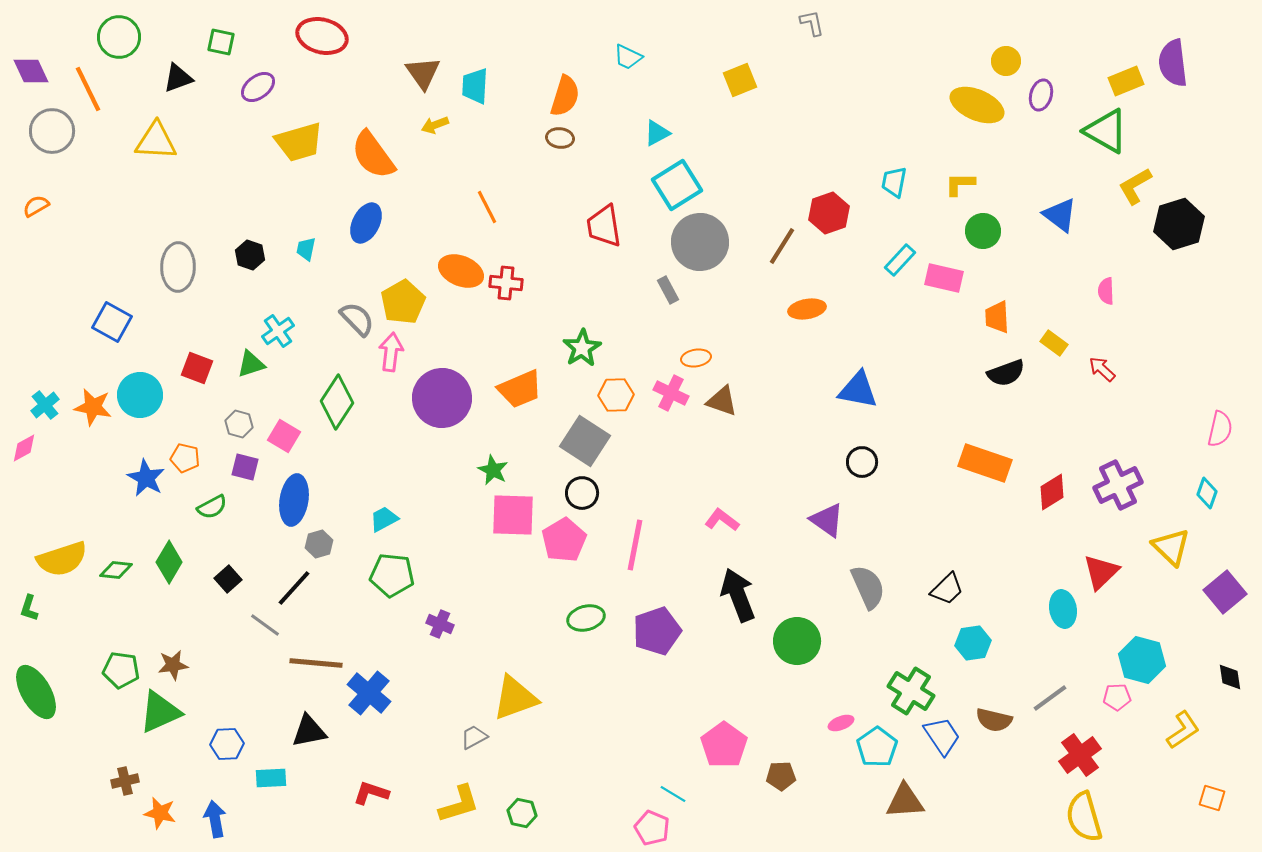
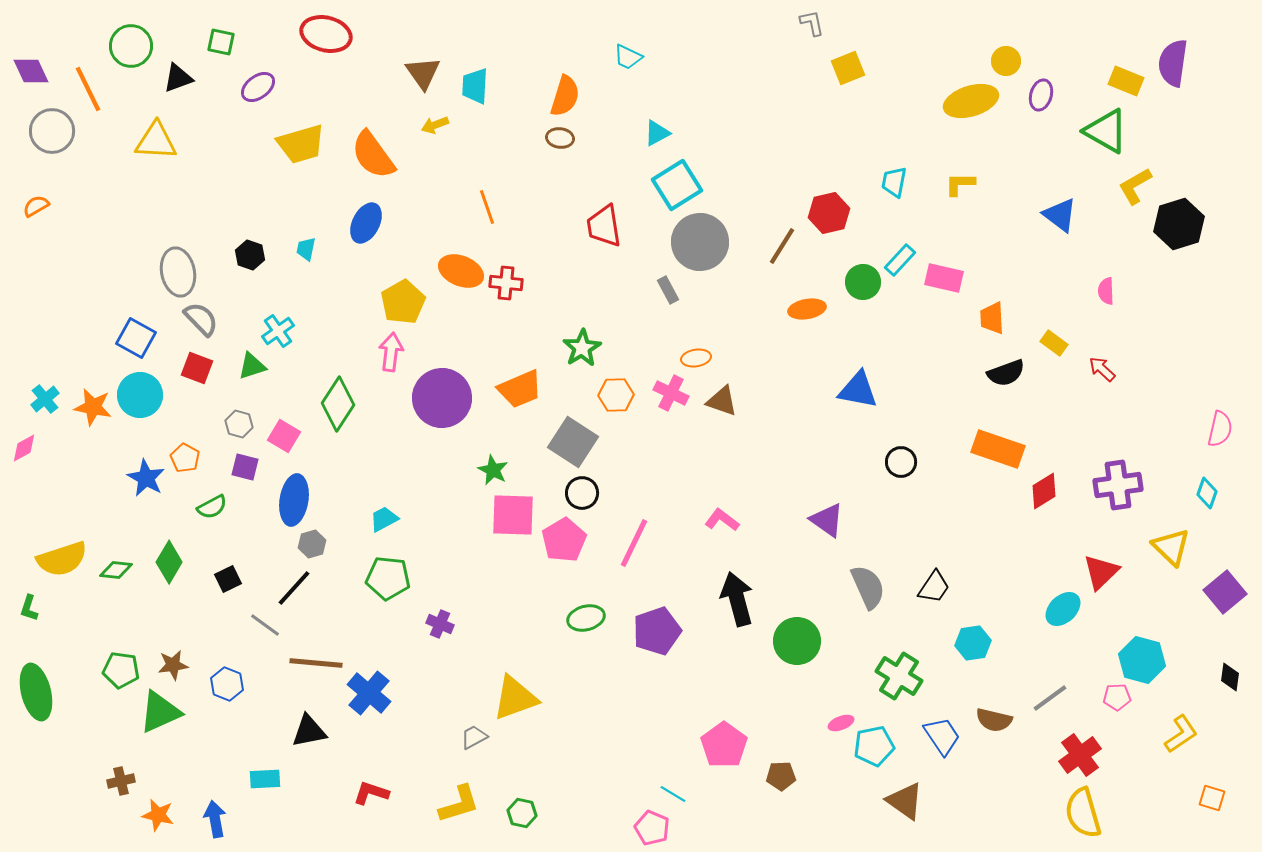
red ellipse at (322, 36): moved 4 px right, 2 px up
green circle at (119, 37): moved 12 px right, 9 px down
purple semicircle at (1173, 63): rotated 15 degrees clockwise
yellow square at (740, 80): moved 108 px right, 12 px up
yellow rectangle at (1126, 81): rotated 44 degrees clockwise
yellow ellipse at (977, 105): moved 6 px left, 4 px up; rotated 40 degrees counterclockwise
yellow trapezoid at (299, 142): moved 2 px right, 2 px down
orange line at (487, 207): rotated 8 degrees clockwise
red hexagon at (829, 213): rotated 6 degrees clockwise
green circle at (983, 231): moved 120 px left, 51 px down
gray ellipse at (178, 267): moved 5 px down; rotated 12 degrees counterclockwise
orange trapezoid at (997, 317): moved 5 px left, 1 px down
gray semicircle at (357, 319): moved 156 px left
blue square at (112, 322): moved 24 px right, 16 px down
green triangle at (251, 364): moved 1 px right, 2 px down
green diamond at (337, 402): moved 1 px right, 2 px down
cyan cross at (45, 405): moved 6 px up
gray square at (585, 441): moved 12 px left, 1 px down
orange pentagon at (185, 458): rotated 16 degrees clockwise
black circle at (862, 462): moved 39 px right
orange rectangle at (985, 463): moved 13 px right, 14 px up
purple cross at (1118, 485): rotated 18 degrees clockwise
red diamond at (1052, 492): moved 8 px left, 1 px up
gray hexagon at (319, 544): moved 7 px left
pink line at (635, 545): moved 1 px left, 2 px up; rotated 15 degrees clockwise
green pentagon at (392, 575): moved 4 px left, 3 px down
black square at (228, 579): rotated 16 degrees clockwise
black trapezoid at (947, 589): moved 13 px left, 2 px up; rotated 12 degrees counterclockwise
black arrow at (738, 595): moved 1 px left, 4 px down; rotated 6 degrees clockwise
cyan ellipse at (1063, 609): rotated 57 degrees clockwise
black diamond at (1230, 677): rotated 16 degrees clockwise
green cross at (911, 691): moved 12 px left, 15 px up
green ellipse at (36, 692): rotated 16 degrees clockwise
yellow L-shape at (1183, 730): moved 2 px left, 4 px down
blue hexagon at (227, 744): moved 60 px up; rotated 24 degrees clockwise
cyan pentagon at (877, 747): moved 3 px left, 1 px up; rotated 24 degrees clockwise
cyan rectangle at (271, 778): moved 6 px left, 1 px down
brown cross at (125, 781): moved 4 px left
brown triangle at (905, 801): rotated 39 degrees clockwise
orange star at (160, 813): moved 2 px left, 2 px down
yellow semicircle at (1084, 817): moved 1 px left, 4 px up
